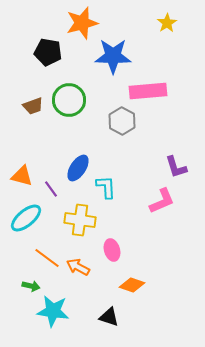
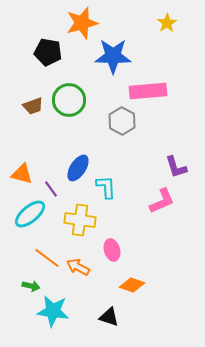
orange triangle: moved 2 px up
cyan ellipse: moved 4 px right, 4 px up
